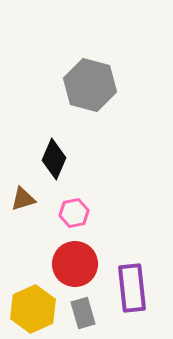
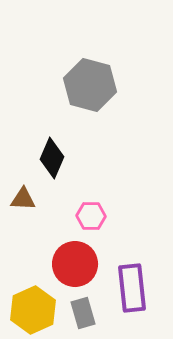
black diamond: moved 2 px left, 1 px up
brown triangle: rotated 20 degrees clockwise
pink hexagon: moved 17 px right, 3 px down; rotated 12 degrees clockwise
yellow hexagon: moved 1 px down
